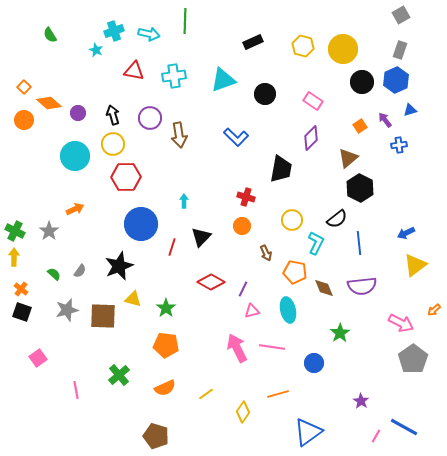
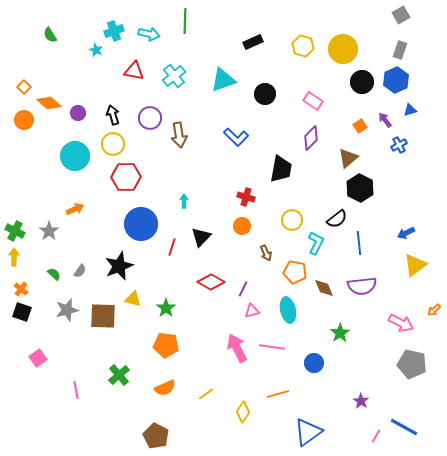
cyan cross at (174, 76): rotated 30 degrees counterclockwise
blue cross at (399, 145): rotated 21 degrees counterclockwise
gray pentagon at (413, 359): moved 1 px left, 5 px down; rotated 24 degrees counterclockwise
brown pentagon at (156, 436): rotated 10 degrees clockwise
